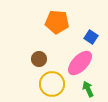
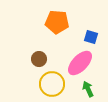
blue square: rotated 16 degrees counterclockwise
